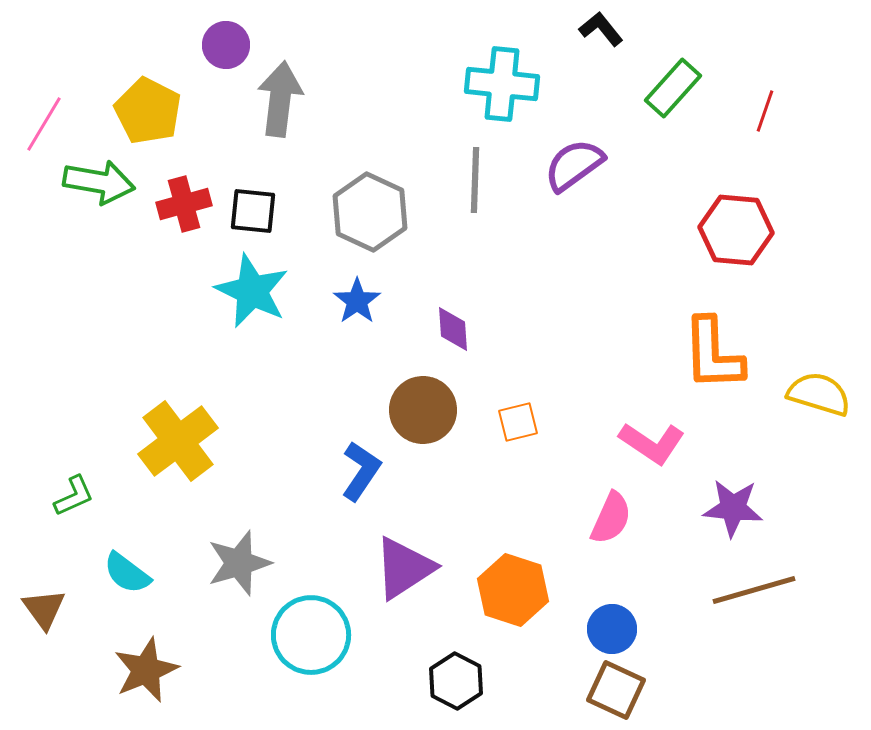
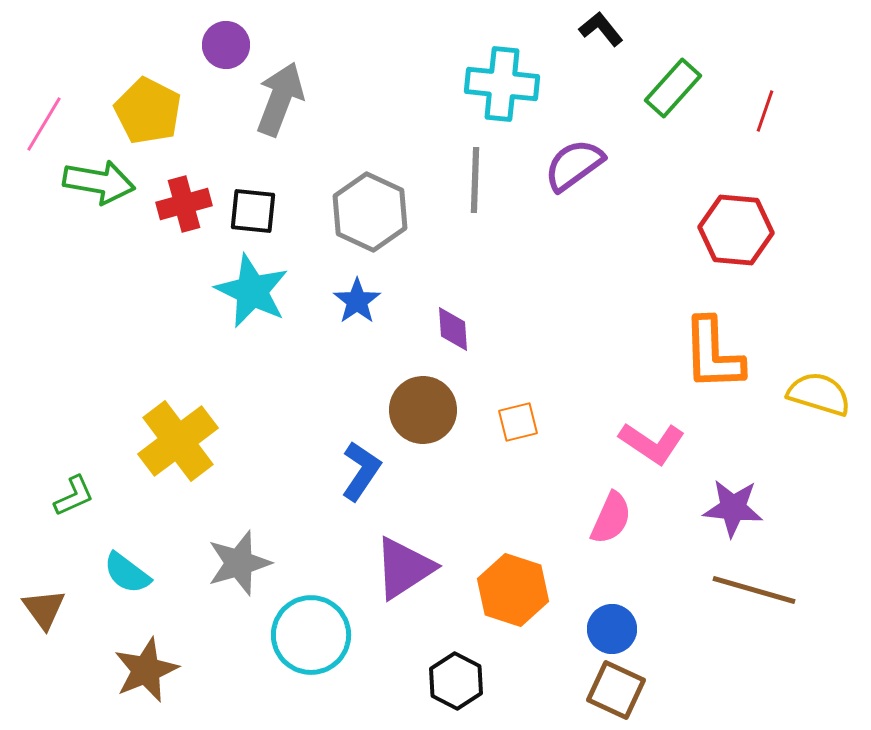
gray arrow: rotated 14 degrees clockwise
brown line: rotated 32 degrees clockwise
